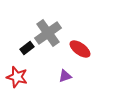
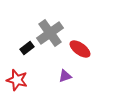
gray cross: moved 2 px right
red star: moved 3 px down
